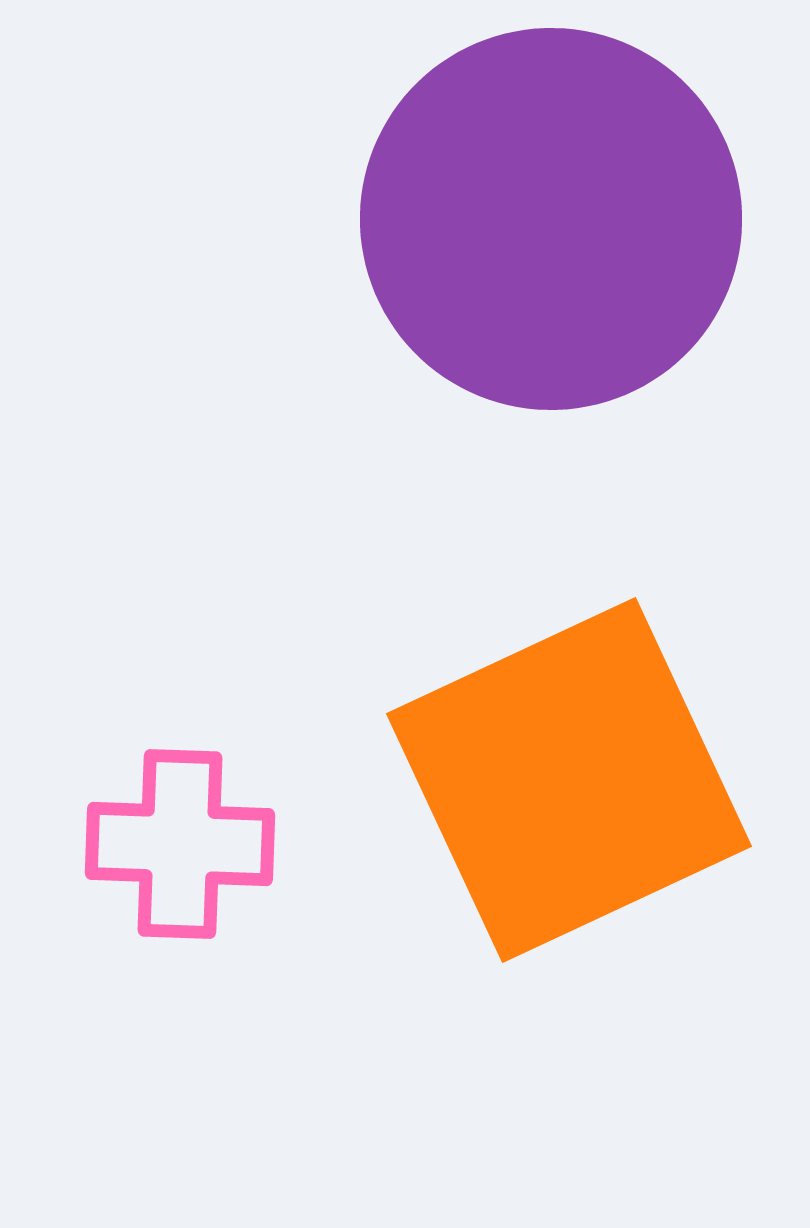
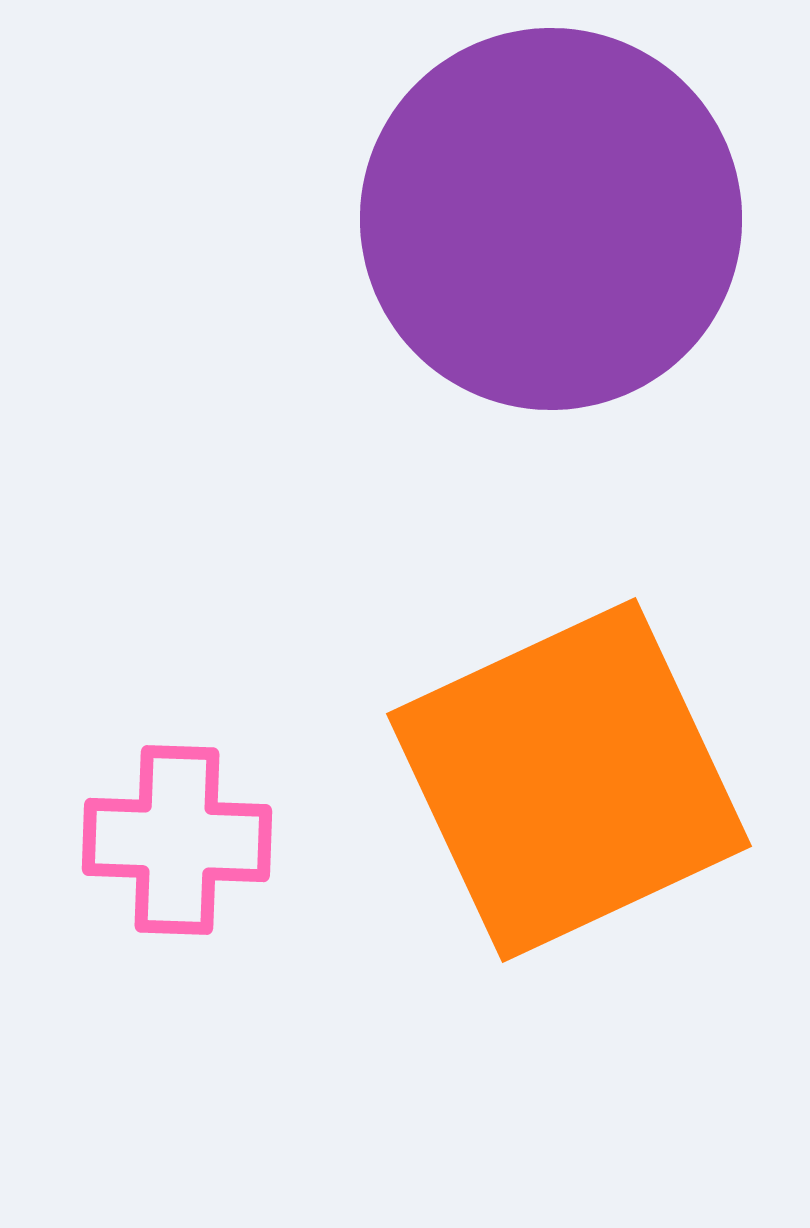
pink cross: moved 3 px left, 4 px up
